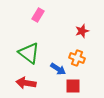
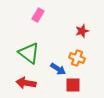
red square: moved 1 px up
